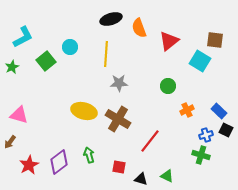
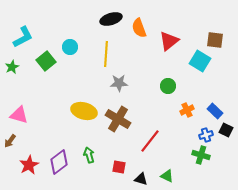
blue rectangle: moved 4 px left
brown arrow: moved 1 px up
